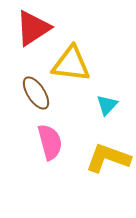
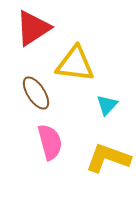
yellow triangle: moved 4 px right
